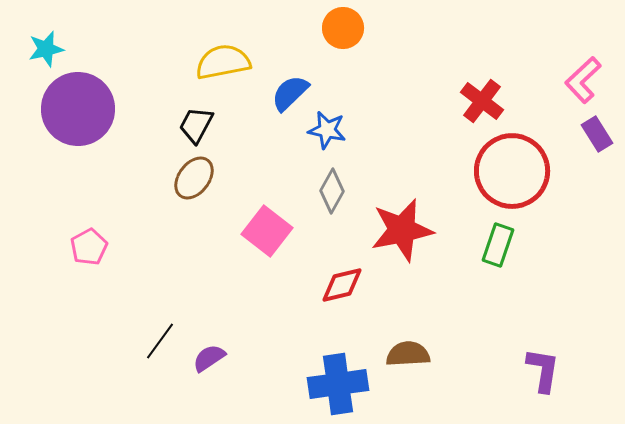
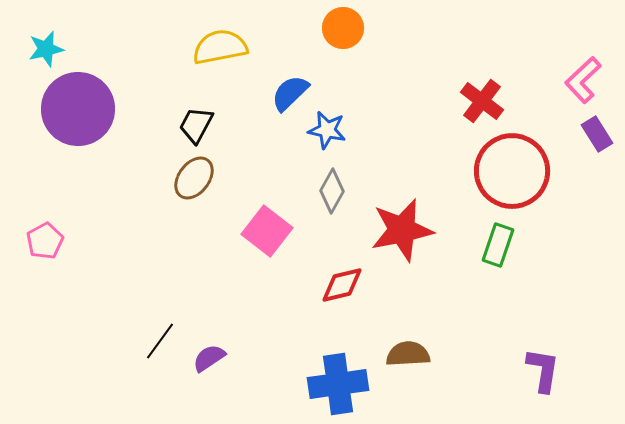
yellow semicircle: moved 3 px left, 15 px up
pink pentagon: moved 44 px left, 6 px up
